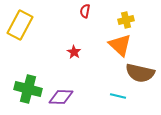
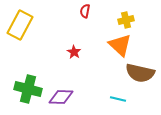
cyan line: moved 3 px down
